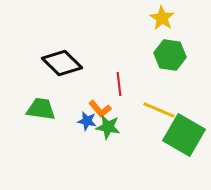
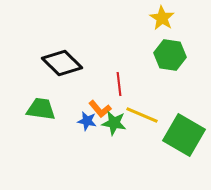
yellow line: moved 17 px left, 5 px down
green star: moved 6 px right, 4 px up
